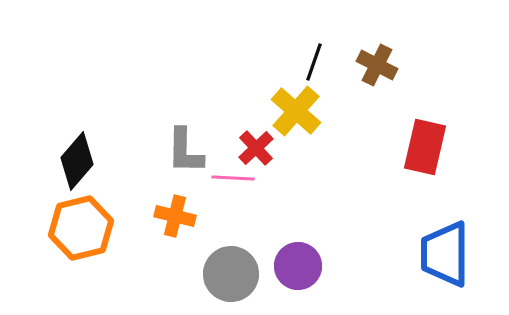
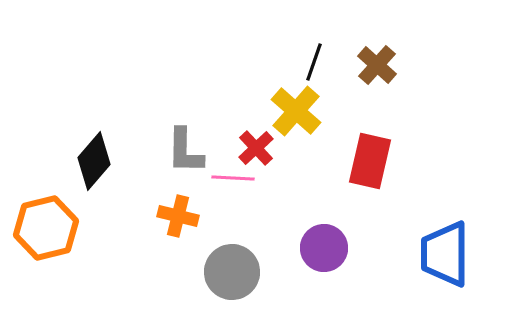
brown cross: rotated 15 degrees clockwise
red rectangle: moved 55 px left, 14 px down
black diamond: moved 17 px right
orange cross: moved 3 px right
orange hexagon: moved 35 px left
purple circle: moved 26 px right, 18 px up
gray circle: moved 1 px right, 2 px up
